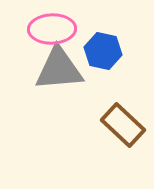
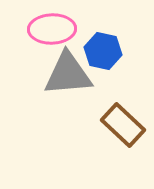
gray triangle: moved 9 px right, 5 px down
